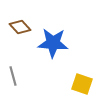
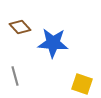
gray line: moved 2 px right
